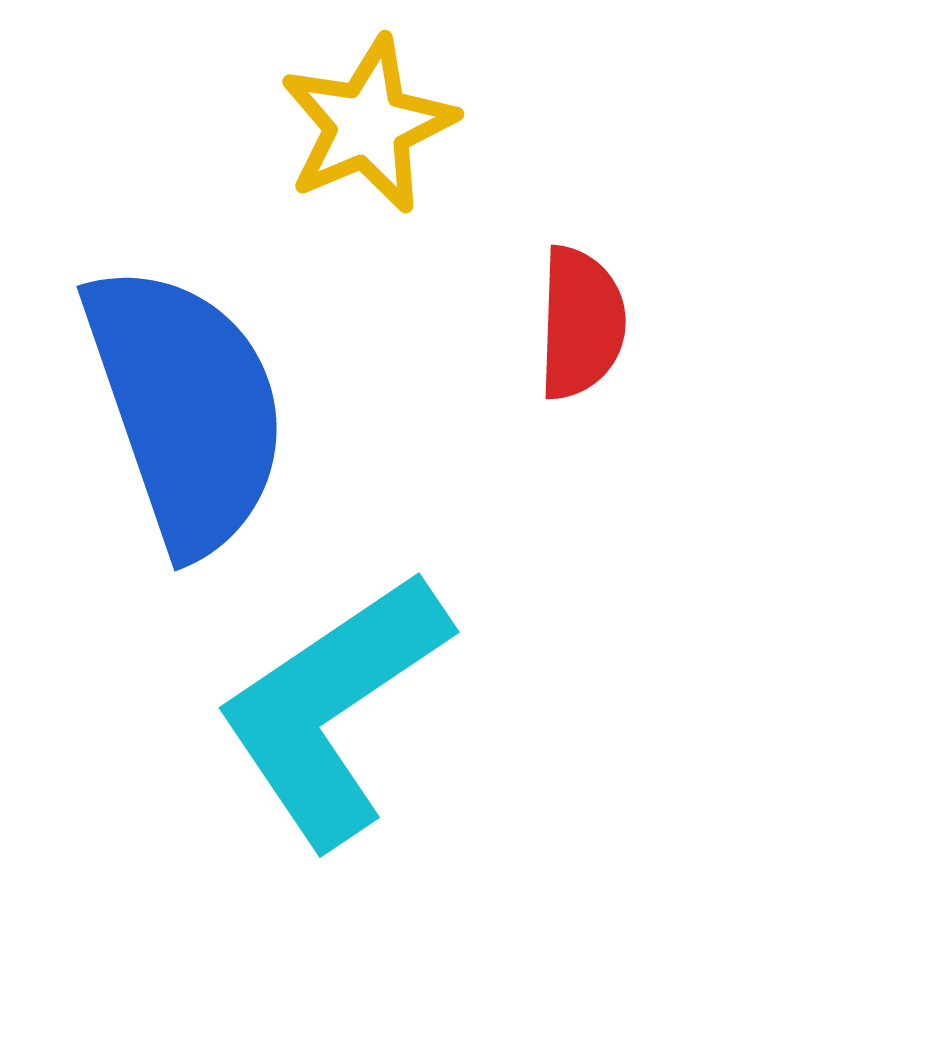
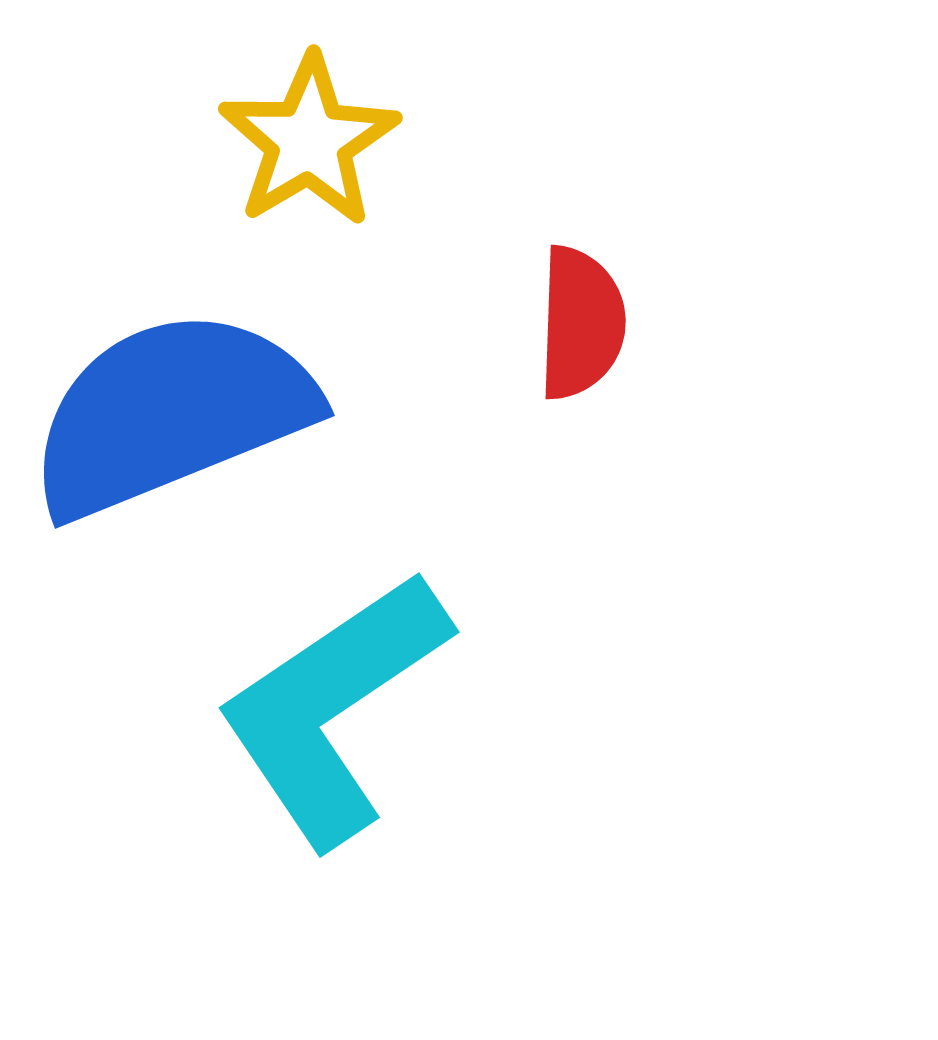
yellow star: moved 59 px left, 16 px down; rotated 8 degrees counterclockwise
blue semicircle: moved 15 px left, 5 px down; rotated 93 degrees counterclockwise
